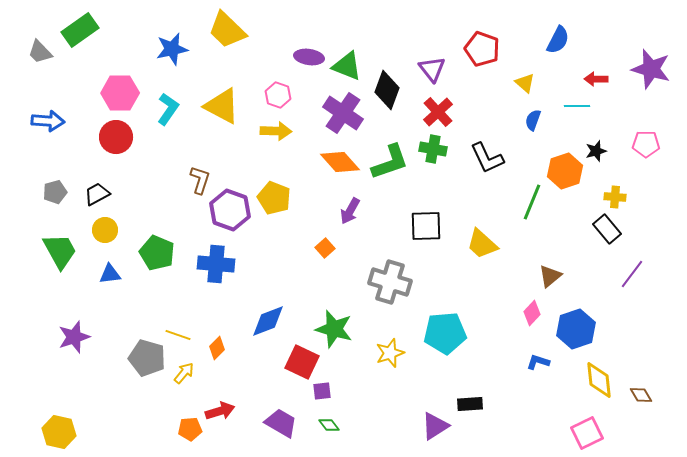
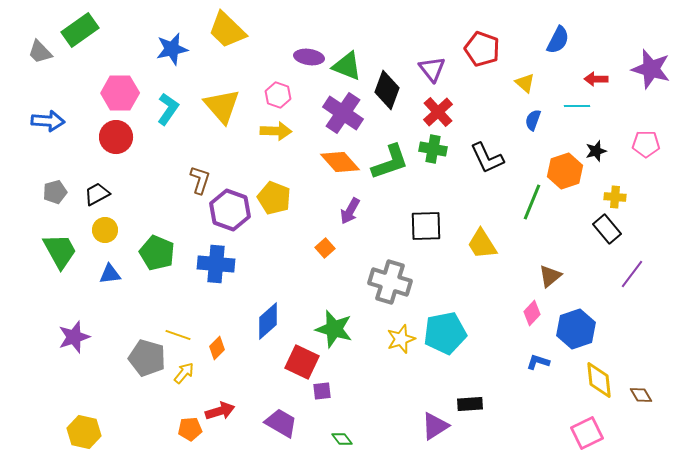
yellow triangle at (222, 106): rotated 21 degrees clockwise
yellow trapezoid at (482, 244): rotated 16 degrees clockwise
blue diamond at (268, 321): rotated 21 degrees counterclockwise
cyan pentagon at (445, 333): rotated 6 degrees counterclockwise
yellow star at (390, 353): moved 11 px right, 14 px up
green diamond at (329, 425): moved 13 px right, 14 px down
yellow hexagon at (59, 432): moved 25 px right
